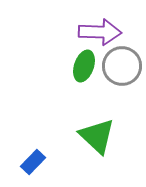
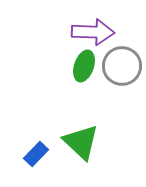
purple arrow: moved 7 px left
green triangle: moved 16 px left, 6 px down
blue rectangle: moved 3 px right, 8 px up
